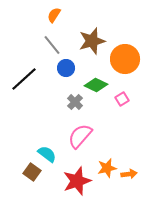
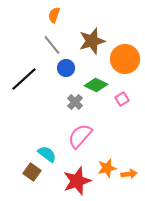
orange semicircle: rotated 14 degrees counterclockwise
